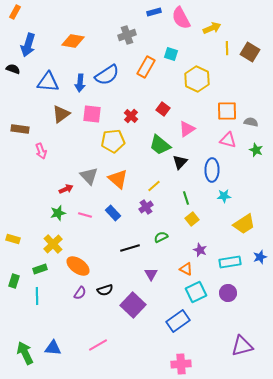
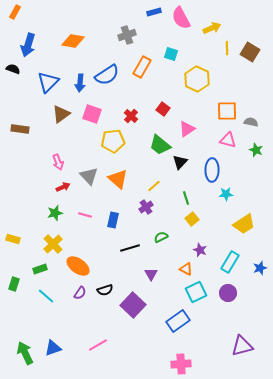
orange rectangle at (146, 67): moved 4 px left
blue triangle at (48, 82): rotated 50 degrees counterclockwise
pink square at (92, 114): rotated 12 degrees clockwise
pink arrow at (41, 151): moved 17 px right, 11 px down
red arrow at (66, 189): moved 3 px left, 2 px up
cyan star at (224, 196): moved 2 px right, 2 px up
green star at (58, 213): moved 3 px left
blue rectangle at (113, 213): moved 7 px down; rotated 56 degrees clockwise
blue star at (260, 257): moved 11 px down
cyan rectangle at (230, 262): rotated 50 degrees counterclockwise
green rectangle at (14, 281): moved 3 px down
cyan line at (37, 296): moved 9 px right; rotated 48 degrees counterclockwise
blue triangle at (53, 348): rotated 24 degrees counterclockwise
